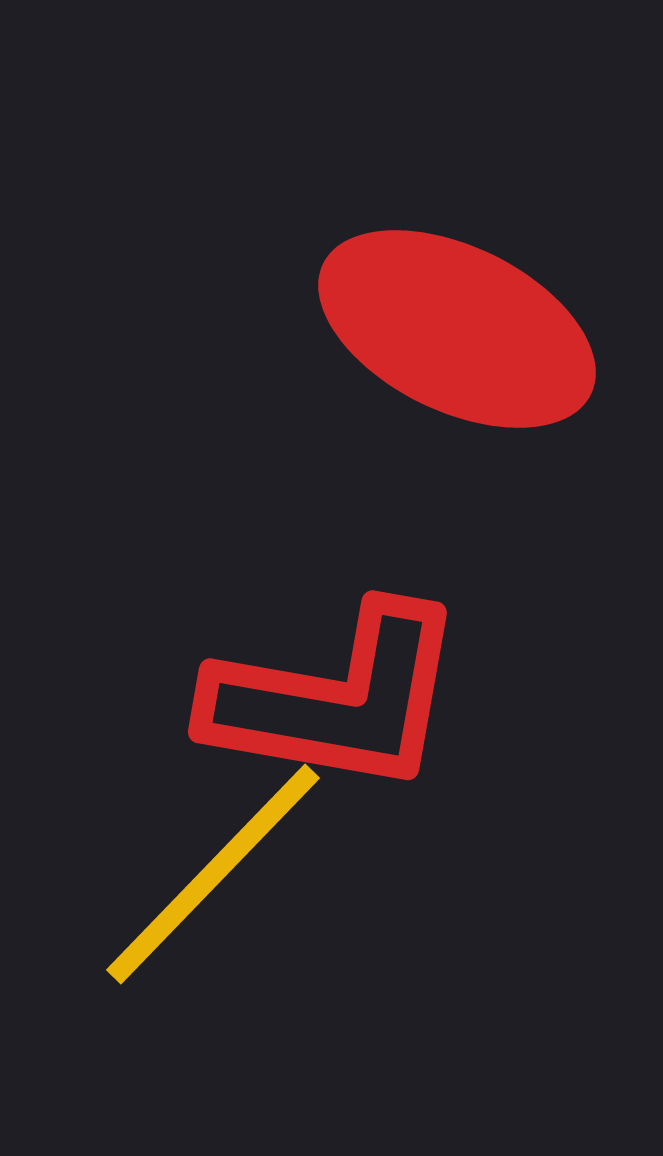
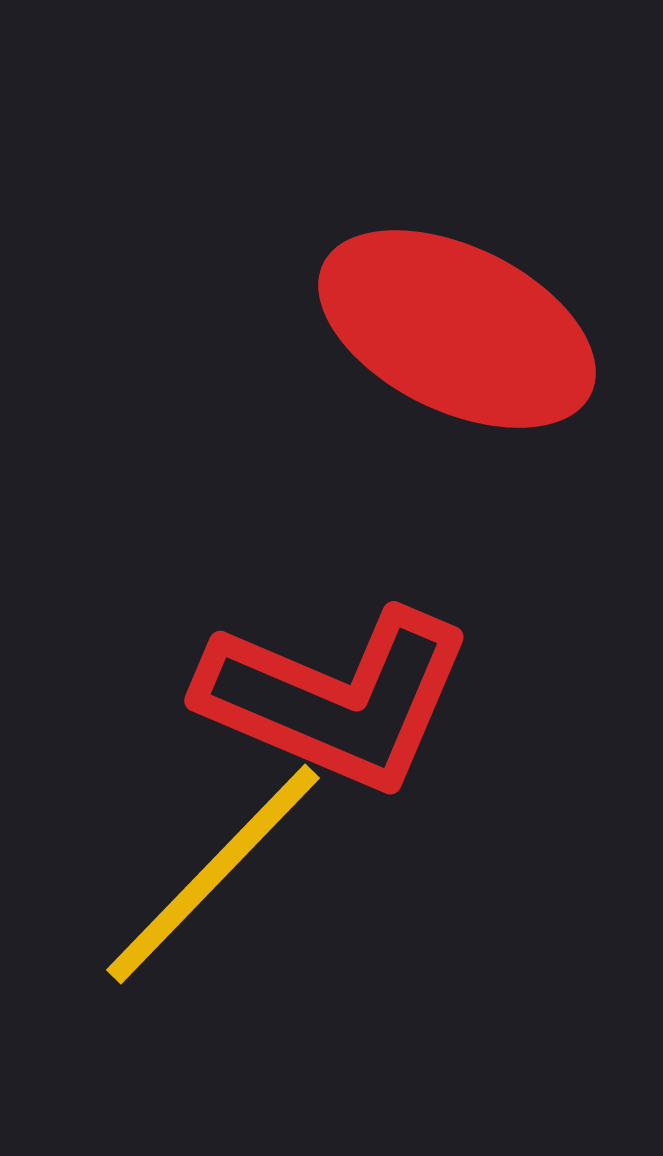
red L-shape: rotated 13 degrees clockwise
